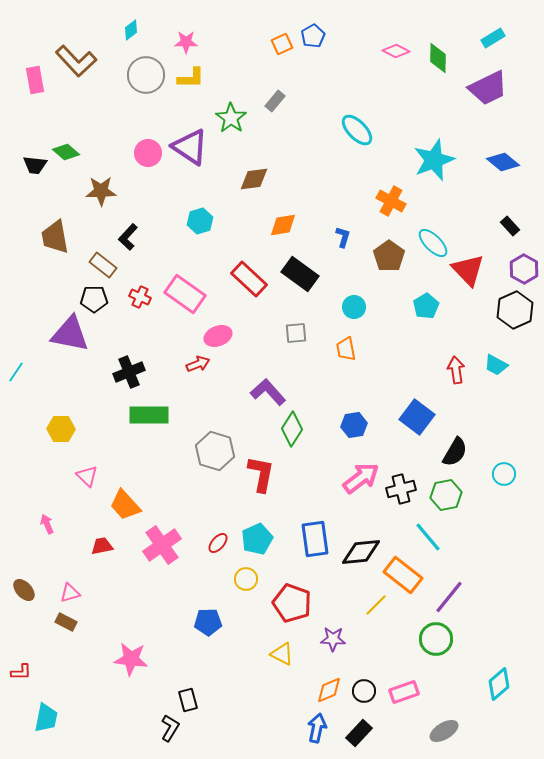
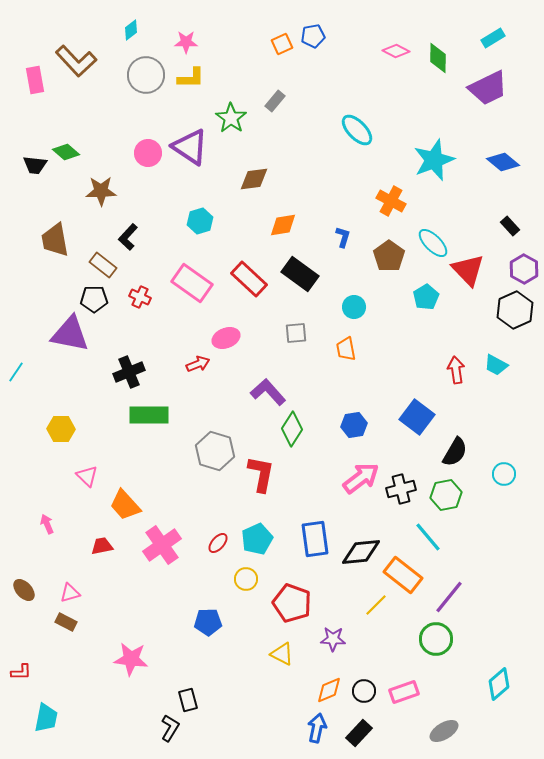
blue pentagon at (313, 36): rotated 20 degrees clockwise
brown trapezoid at (55, 237): moved 3 px down
pink rectangle at (185, 294): moved 7 px right, 11 px up
cyan pentagon at (426, 306): moved 9 px up
pink ellipse at (218, 336): moved 8 px right, 2 px down
